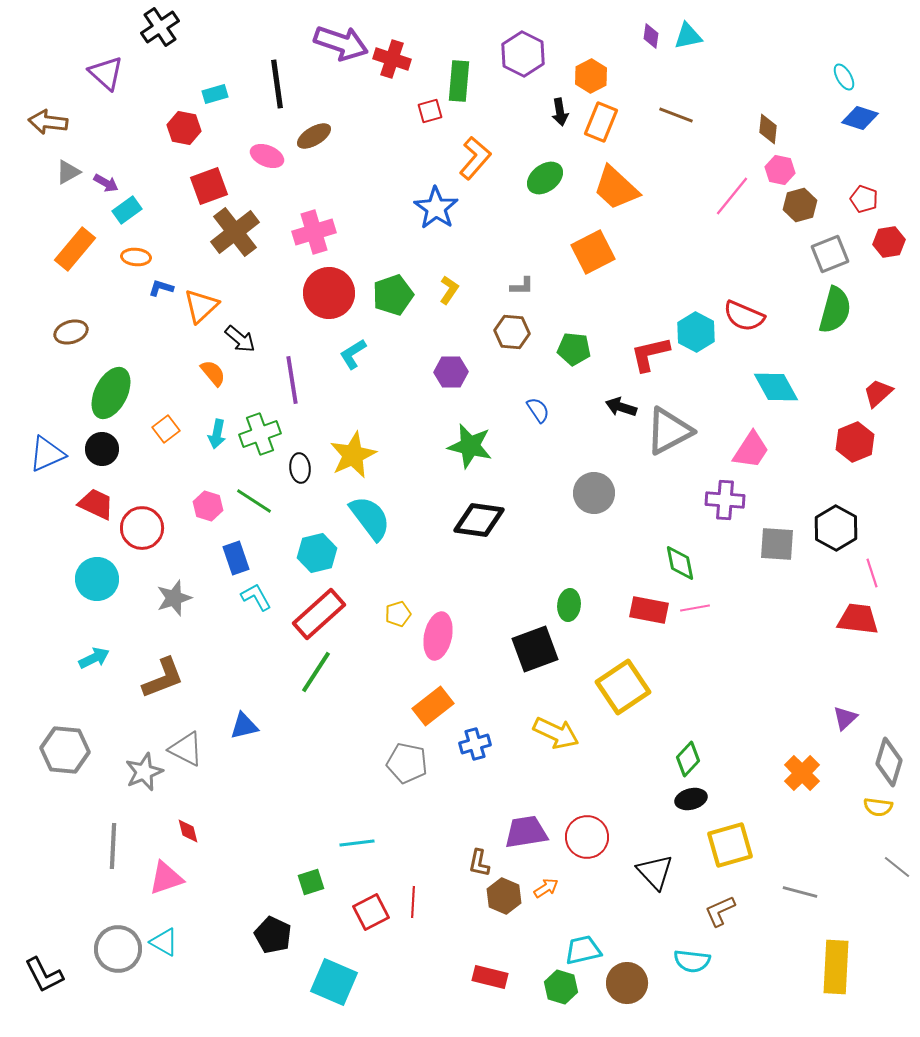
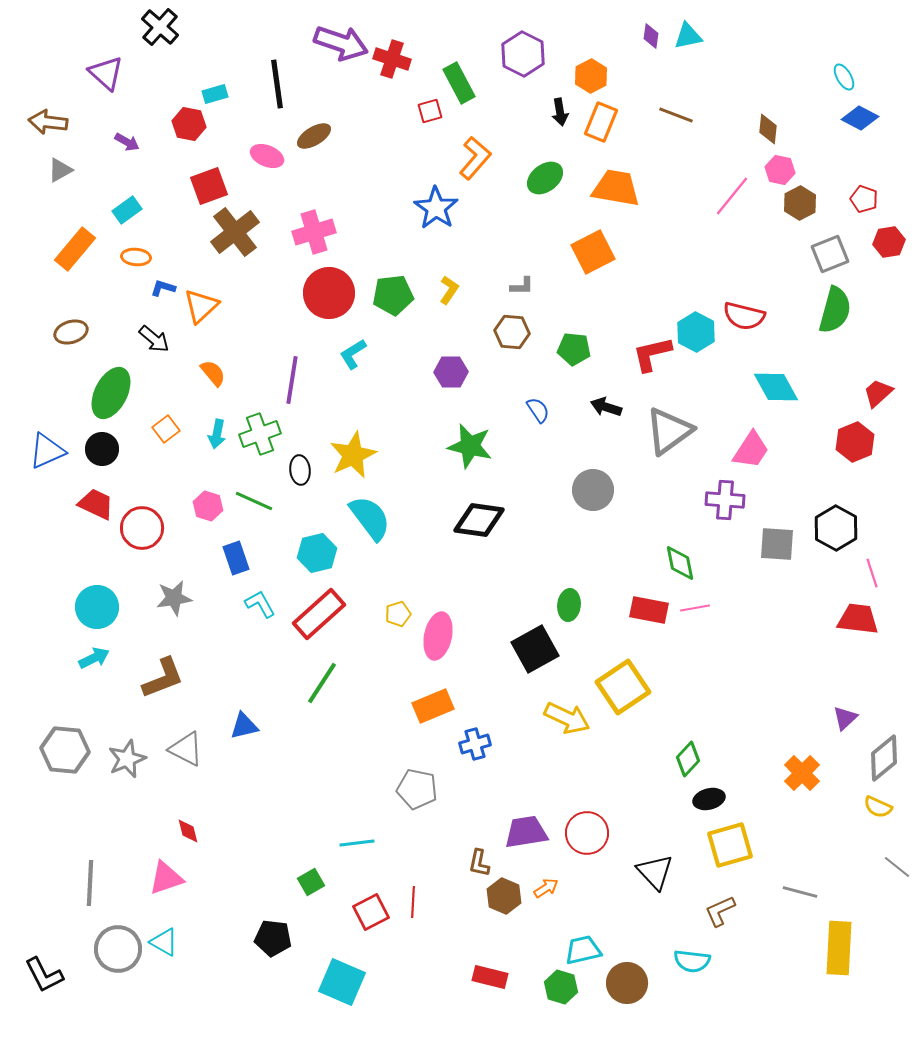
black cross at (160, 27): rotated 15 degrees counterclockwise
green rectangle at (459, 81): moved 2 px down; rotated 33 degrees counterclockwise
blue diamond at (860, 118): rotated 9 degrees clockwise
red hexagon at (184, 128): moved 5 px right, 4 px up
gray triangle at (68, 172): moved 8 px left, 2 px up
purple arrow at (106, 183): moved 21 px right, 41 px up
orange trapezoid at (616, 188): rotated 147 degrees clockwise
brown hexagon at (800, 205): moved 2 px up; rotated 12 degrees counterclockwise
blue L-shape at (161, 288): moved 2 px right
green pentagon at (393, 295): rotated 12 degrees clockwise
red semicircle at (744, 316): rotated 9 degrees counterclockwise
black arrow at (240, 339): moved 86 px left
red L-shape at (650, 354): moved 2 px right
purple line at (292, 380): rotated 18 degrees clockwise
black arrow at (621, 407): moved 15 px left
gray triangle at (669, 431): rotated 8 degrees counterclockwise
blue triangle at (47, 454): moved 3 px up
black ellipse at (300, 468): moved 2 px down
gray circle at (594, 493): moved 1 px left, 3 px up
green line at (254, 501): rotated 9 degrees counterclockwise
cyan circle at (97, 579): moved 28 px down
cyan L-shape at (256, 597): moved 4 px right, 7 px down
gray star at (174, 598): rotated 9 degrees clockwise
black square at (535, 649): rotated 9 degrees counterclockwise
green line at (316, 672): moved 6 px right, 11 px down
orange rectangle at (433, 706): rotated 15 degrees clockwise
yellow arrow at (556, 733): moved 11 px right, 15 px up
gray diamond at (889, 762): moved 5 px left, 4 px up; rotated 33 degrees clockwise
gray pentagon at (407, 763): moved 10 px right, 26 px down
gray star at (144, 772): moved 17 px left, 13 px up
black ellipse at (691, 799): moved 18 px right
yellow semicircle at (878, 807): rotated 16 degrees clockwise
red circle at (587, 837): moved 4 px up
gray line at (113, 846): moved 23 px left, 37 px down
green square at (311, 882): rotated 12 degrees counterclockwise
black pentagon at (273, 935): moved 3 px down; rotated 18 degrees counterclockwise
yellow rectangle at (836, 967): moved 3 px right, 19 px up
cyan square at (334, 982): moved 8 px right
